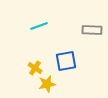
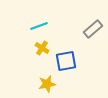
gray rectangle: moved 1 px right, 1 px up; rotated 42 degrees counterclockwise
yellow cross: moved 7 px right, 20 px up
